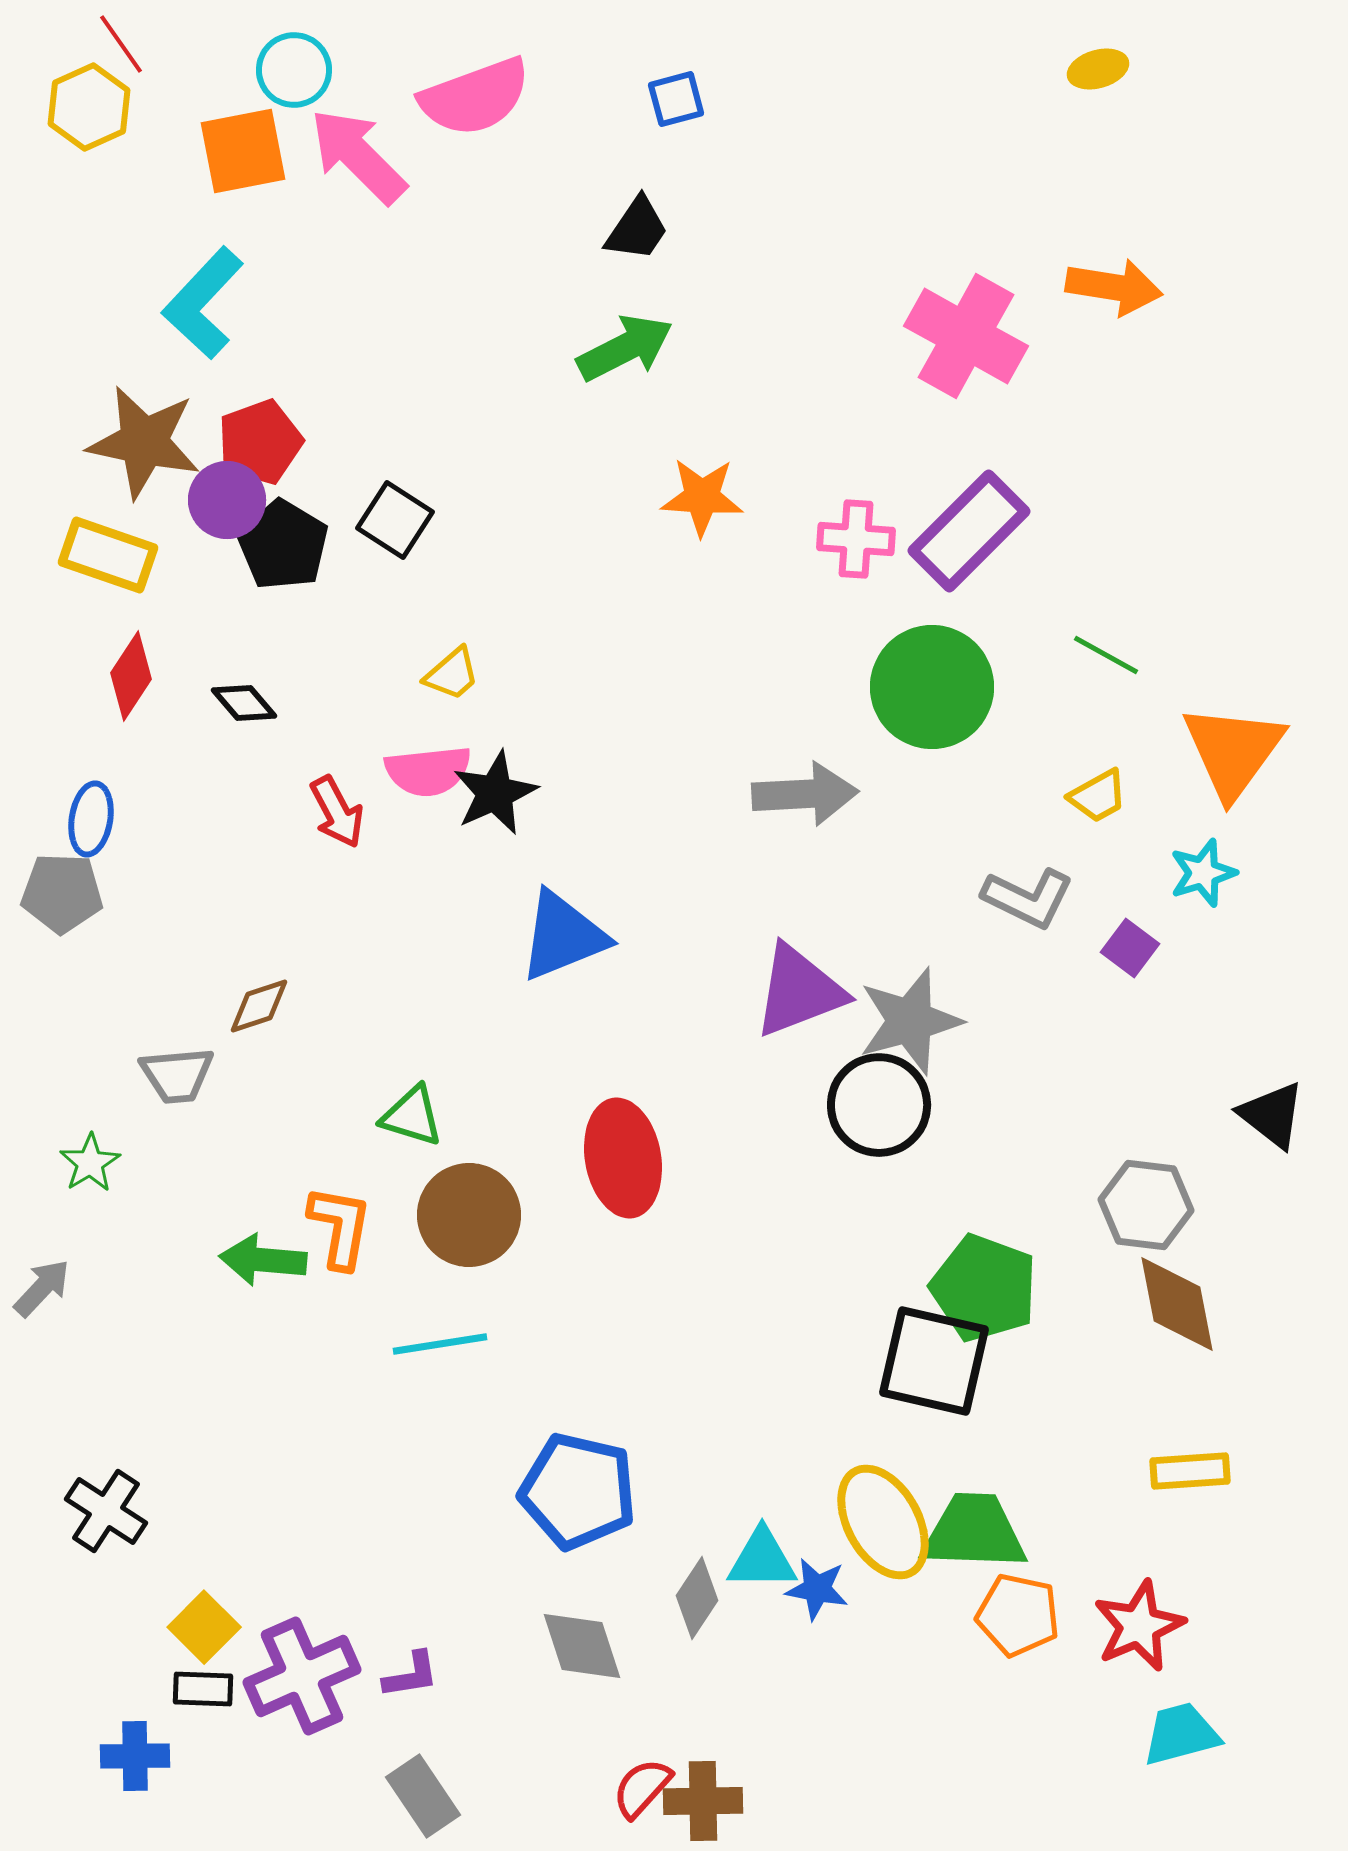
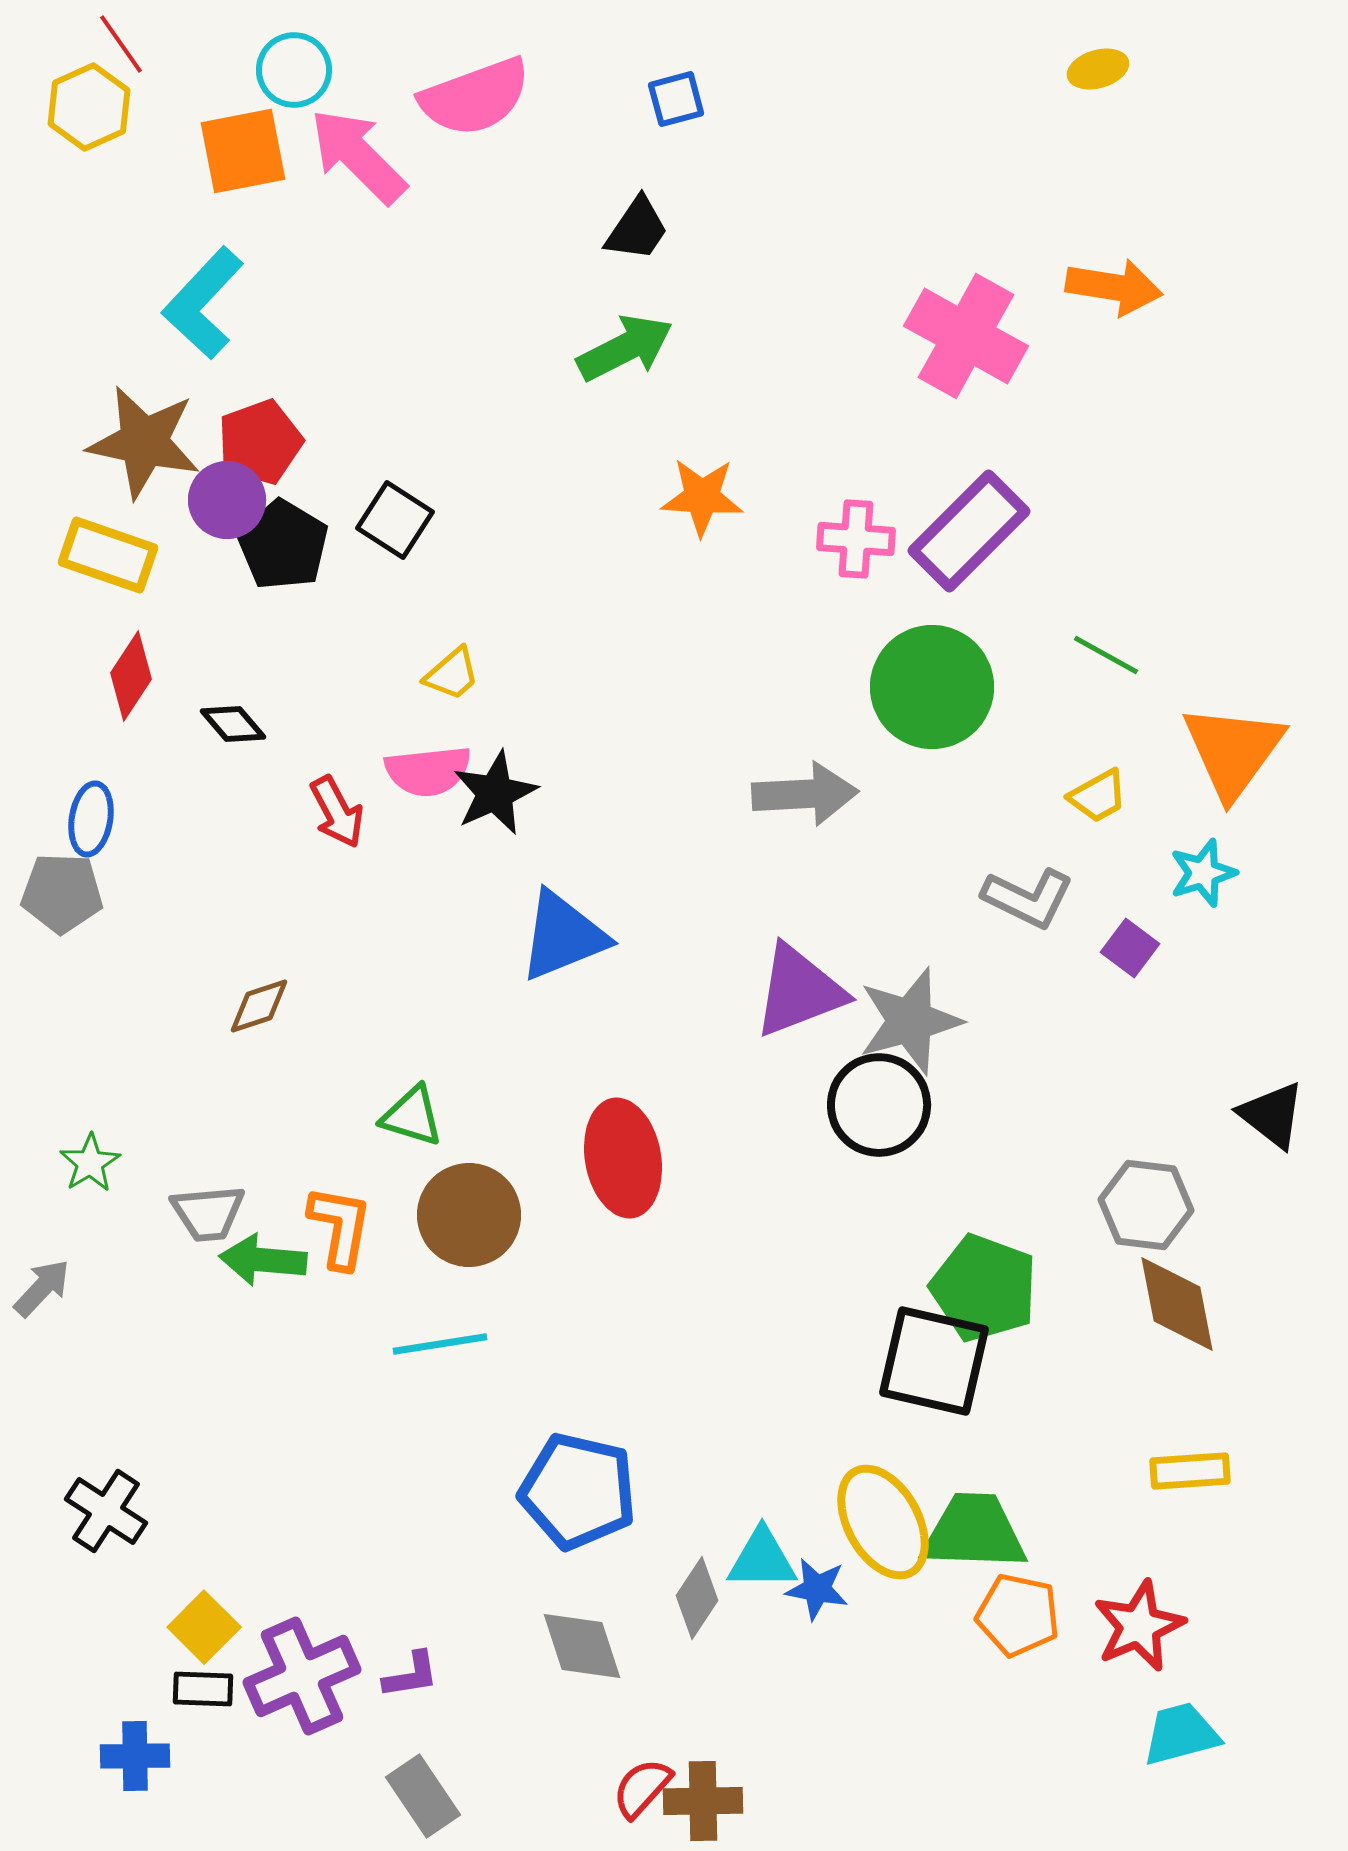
black diamond at (244, 703): moved 11 px left, 21 px down
gray trapezoid at (177, 1075): moved 31 px right, 138 px down
